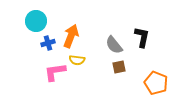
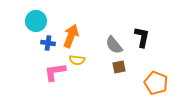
blue cross: rotated 24 degrees clockwise
